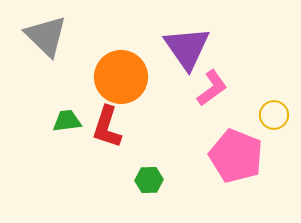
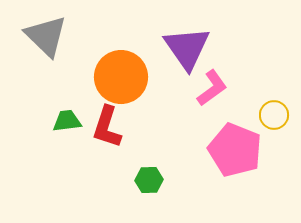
pink pentagon: moved 1 px left, 6 px up
